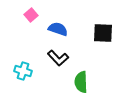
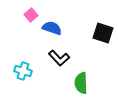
blue semicircle: moved 6 px left, 1 px up
black square: rotated 15 degrees clockwise
black L-shape: moved 1 px right
green semicircle: moved 1 px down
